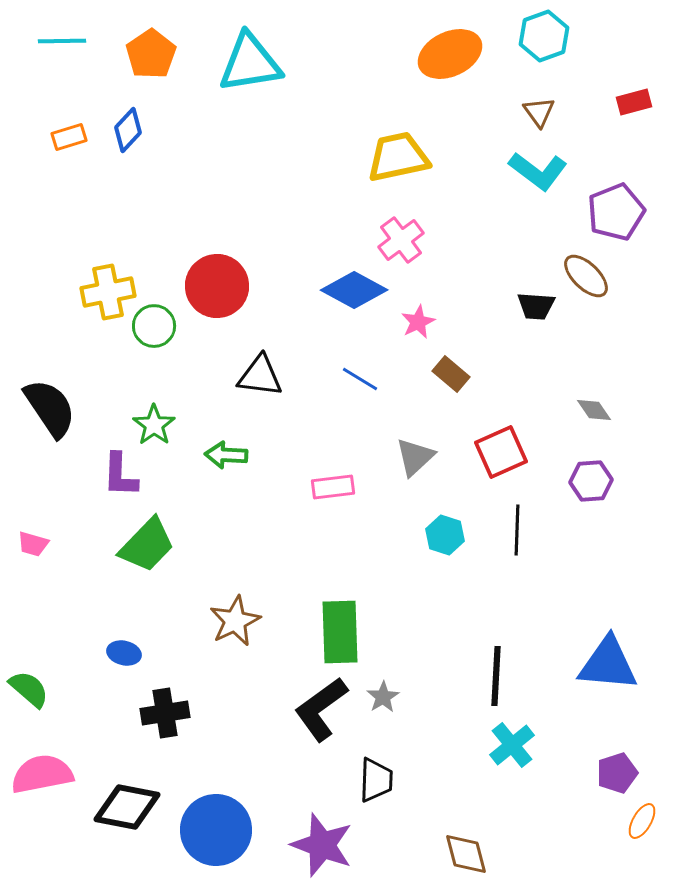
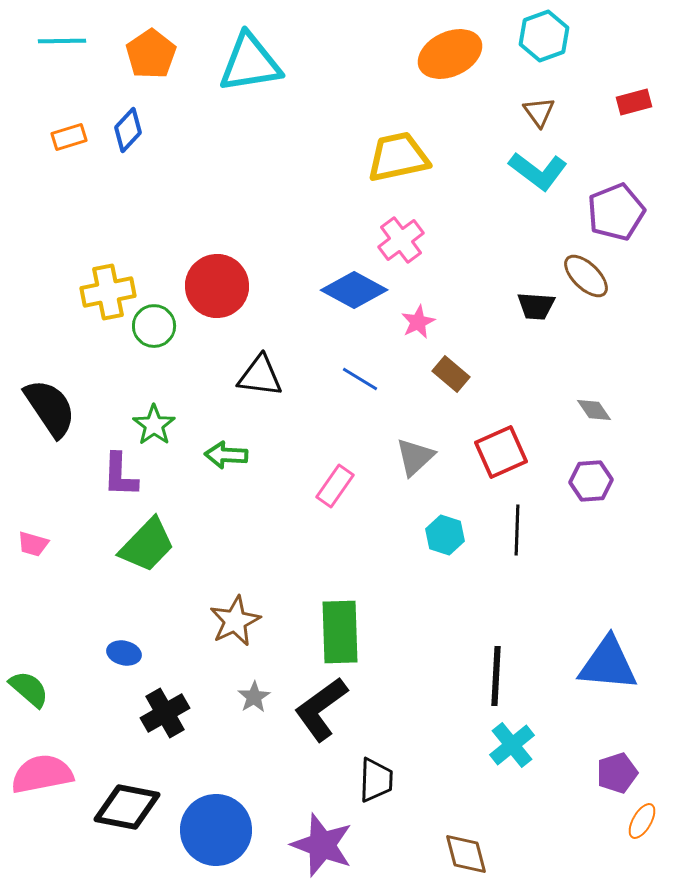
pink rectangle at (333, 487): moved 2 px right, 1 px up; rotated 48 degrees counterclockwise
gray star at (383, 697): moved 129 px left
black cross at (165, 713): rotated 21 degrees counterclockwise
